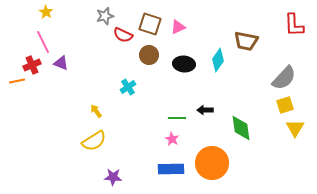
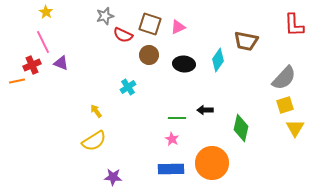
green diamond: rotated 20 degrees clockwise
